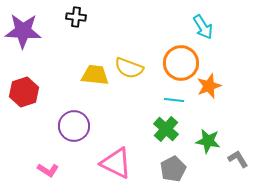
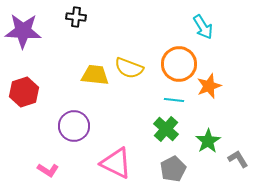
orange circle: moved 2 px left, 1 px down
green star: rotated 30 degrees clockwise
